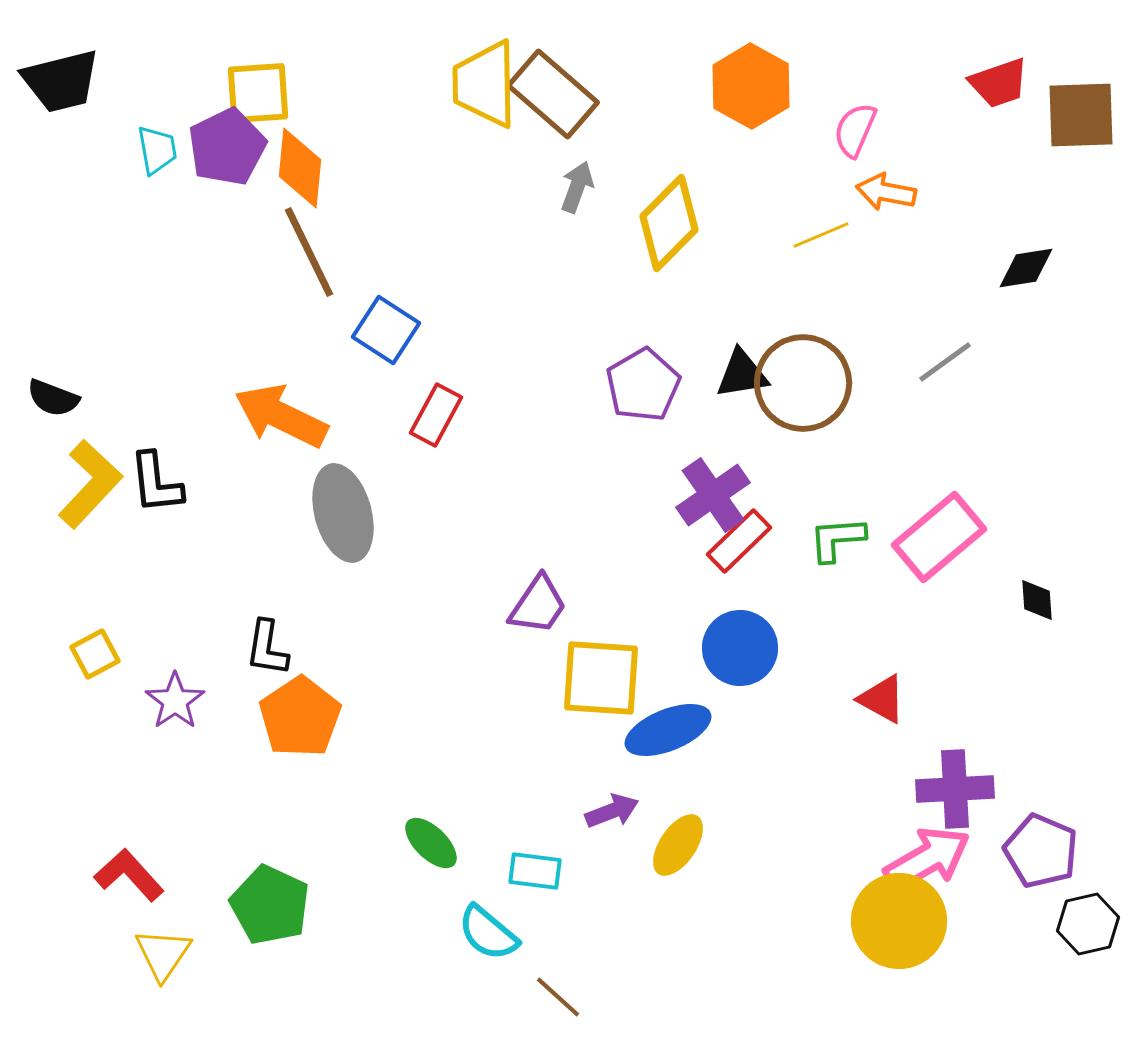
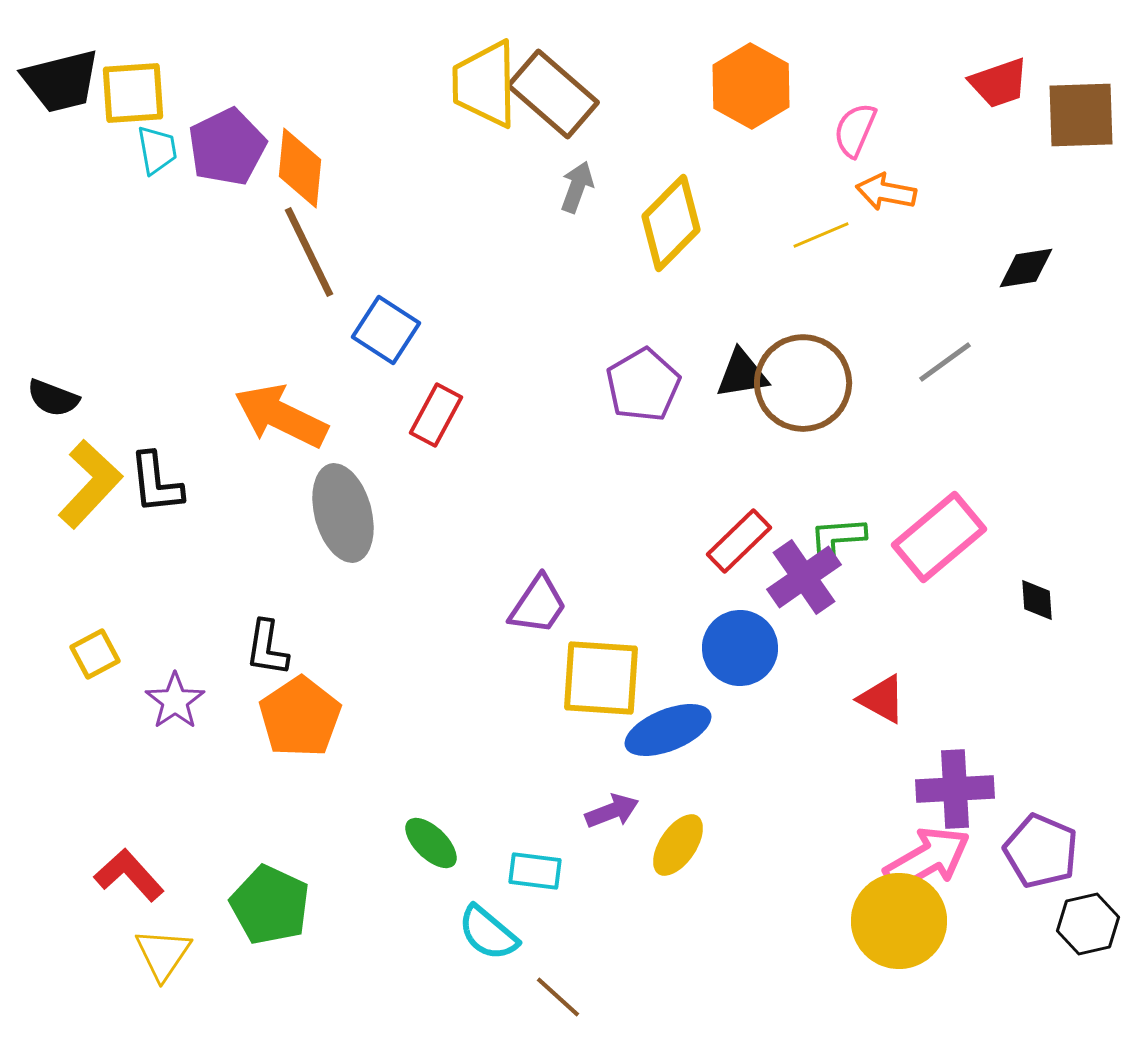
yellow square at (258, 93): moved 125 px left
yellow diamond at (669, 223): moved 2 px right
purple cross at (713, 495): moved 91 px right, 82 px down
